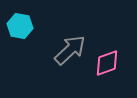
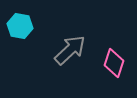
pink diamond: moved 7 px right; rotated 52 degrees counterclockwise
